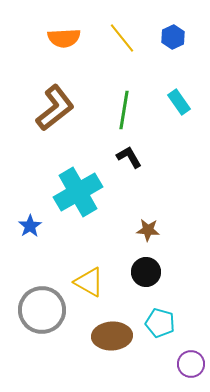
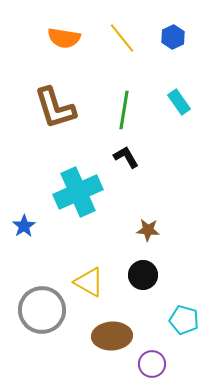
orange semicircle: rotated 12 degrees clockwise
brown L-shape: rotated 111 degrees clockwise
black L-shape: moved 3 px left
cyan cross: rotated 6 degrees clockwise
blue star: moved 6 px left
black circle: moved 3 px left, 3 px down
cyan pentagon: moved 24 px right, 3 px up
purple circle: moved 39 px left
